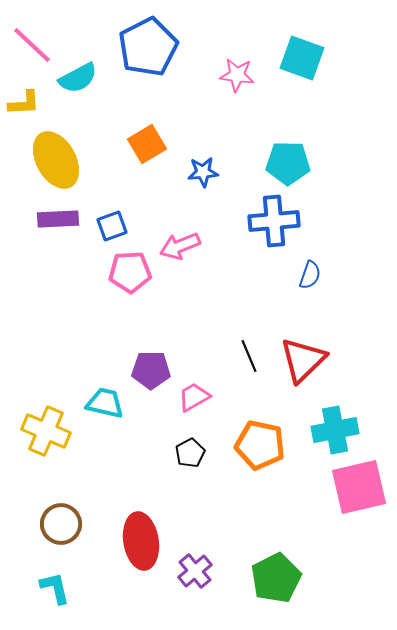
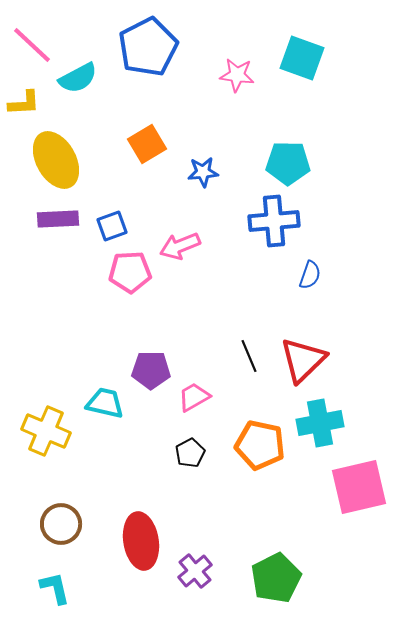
cyan cross: moved 15 px left, 7 px up
